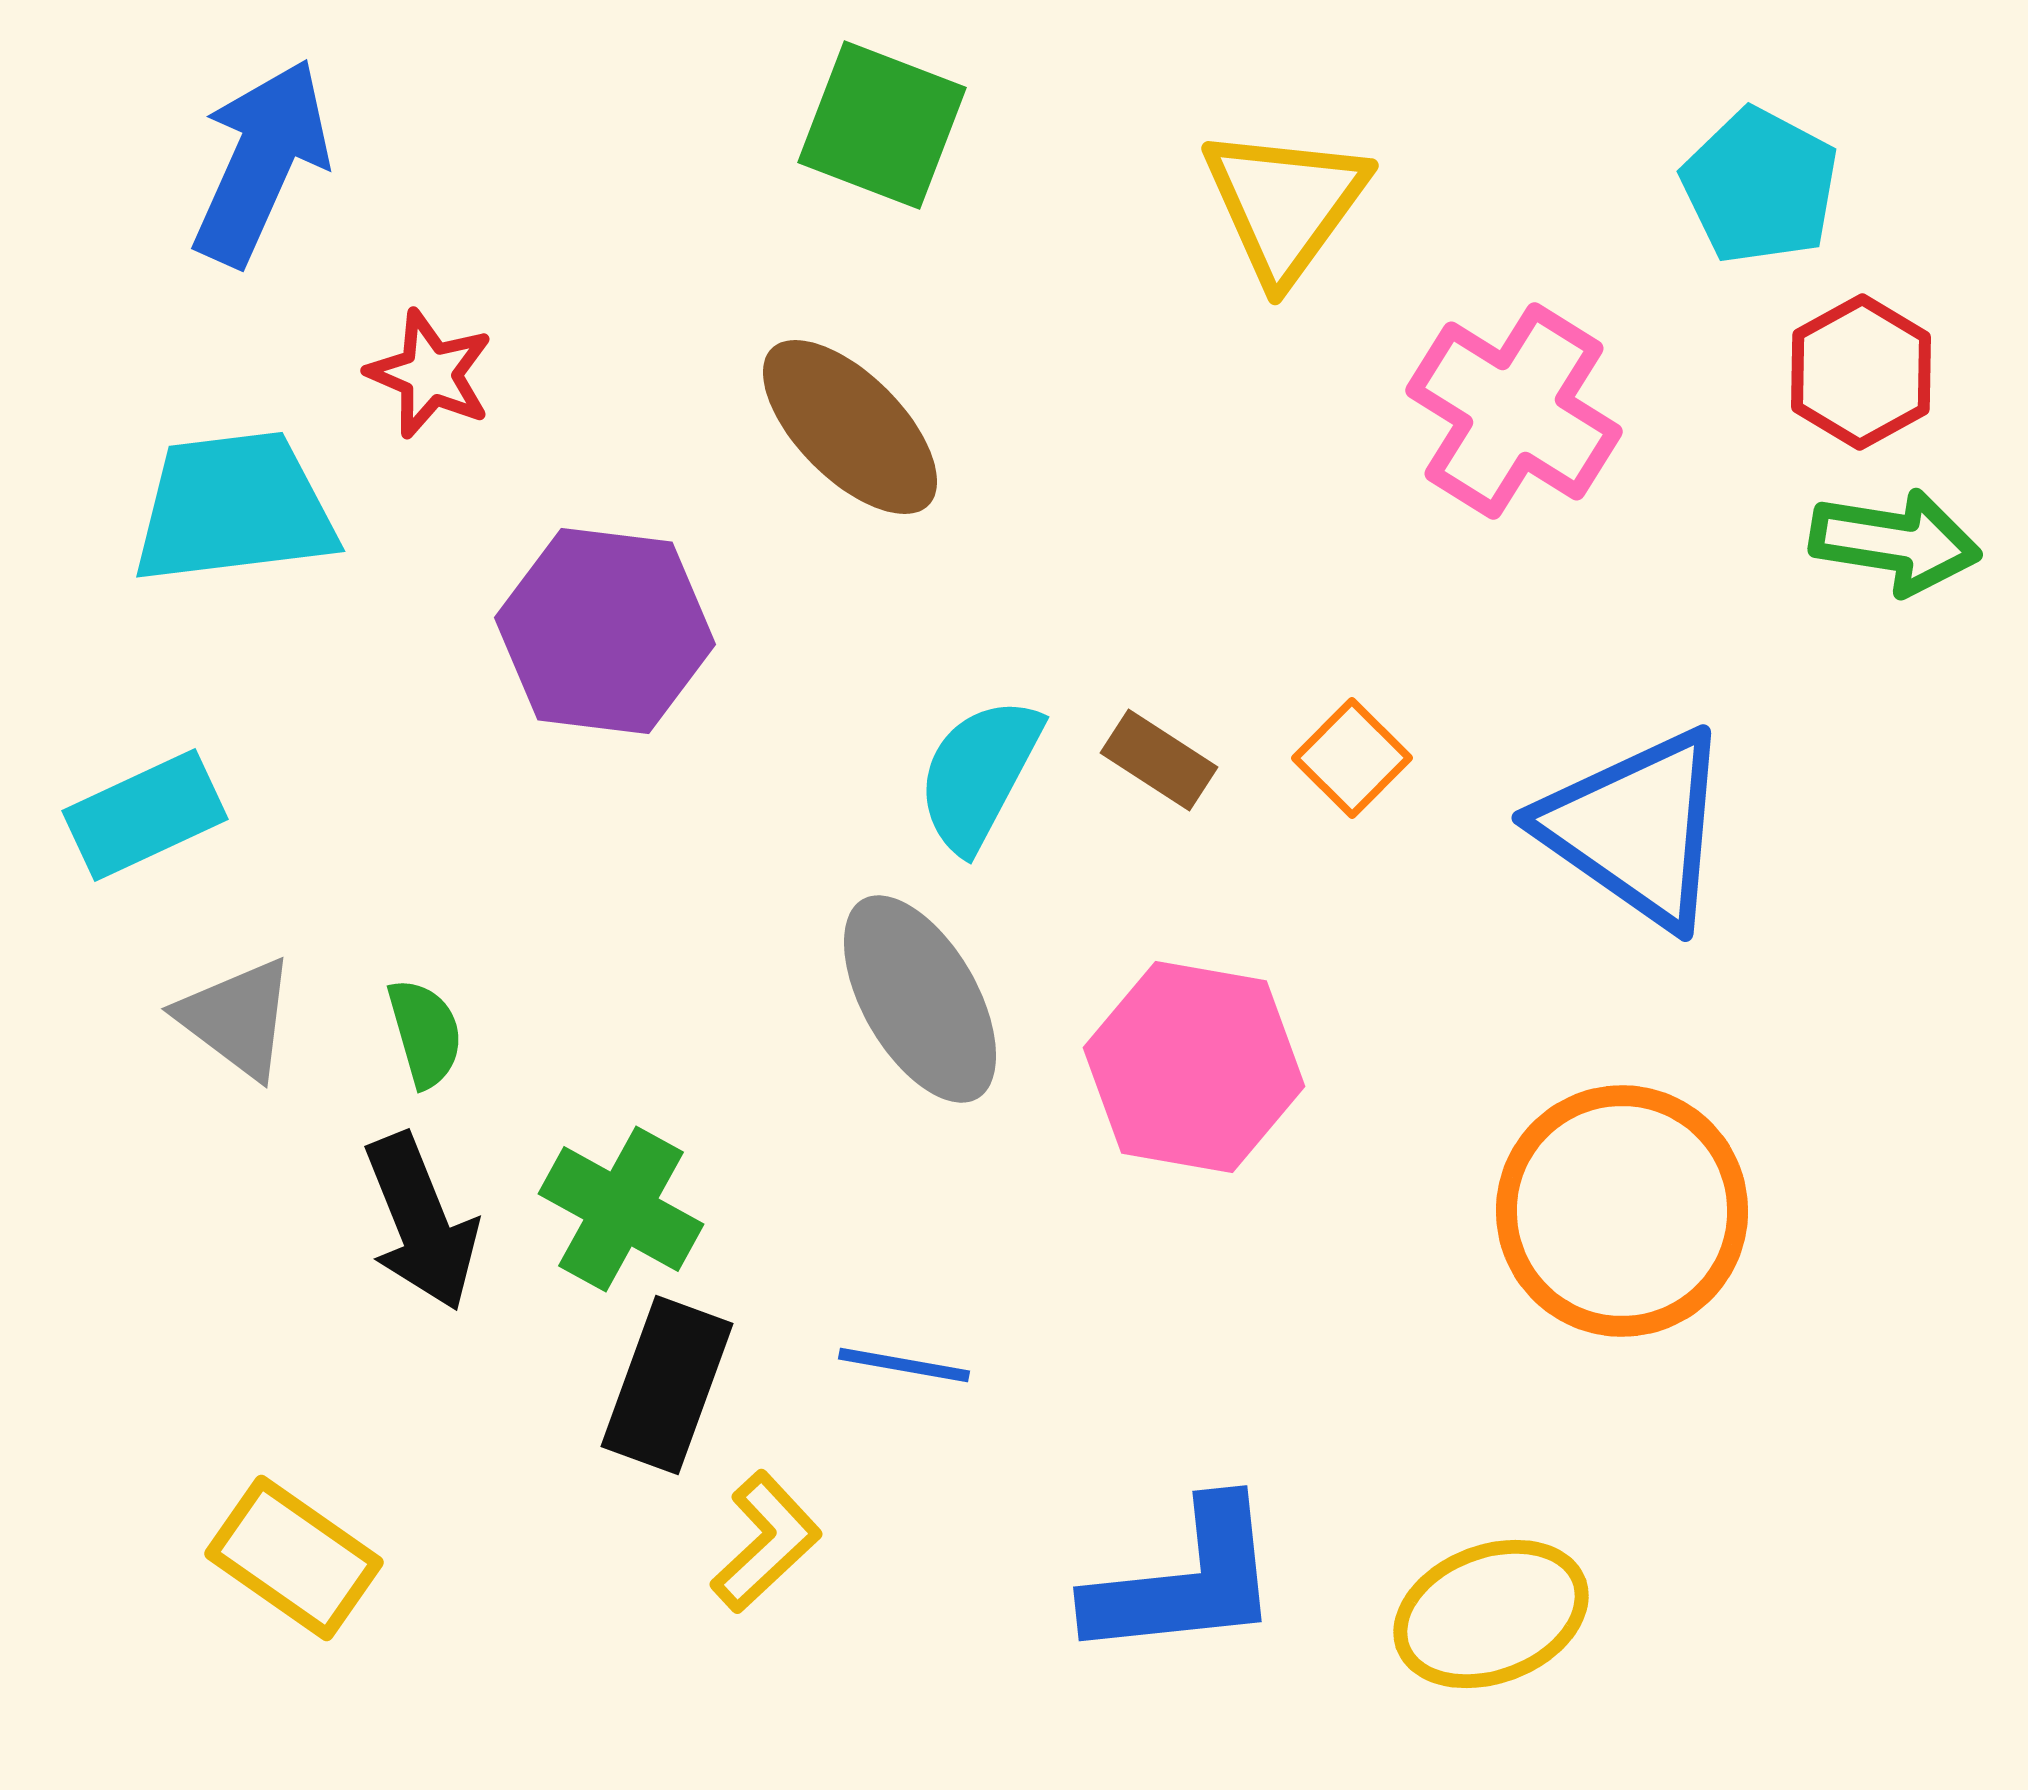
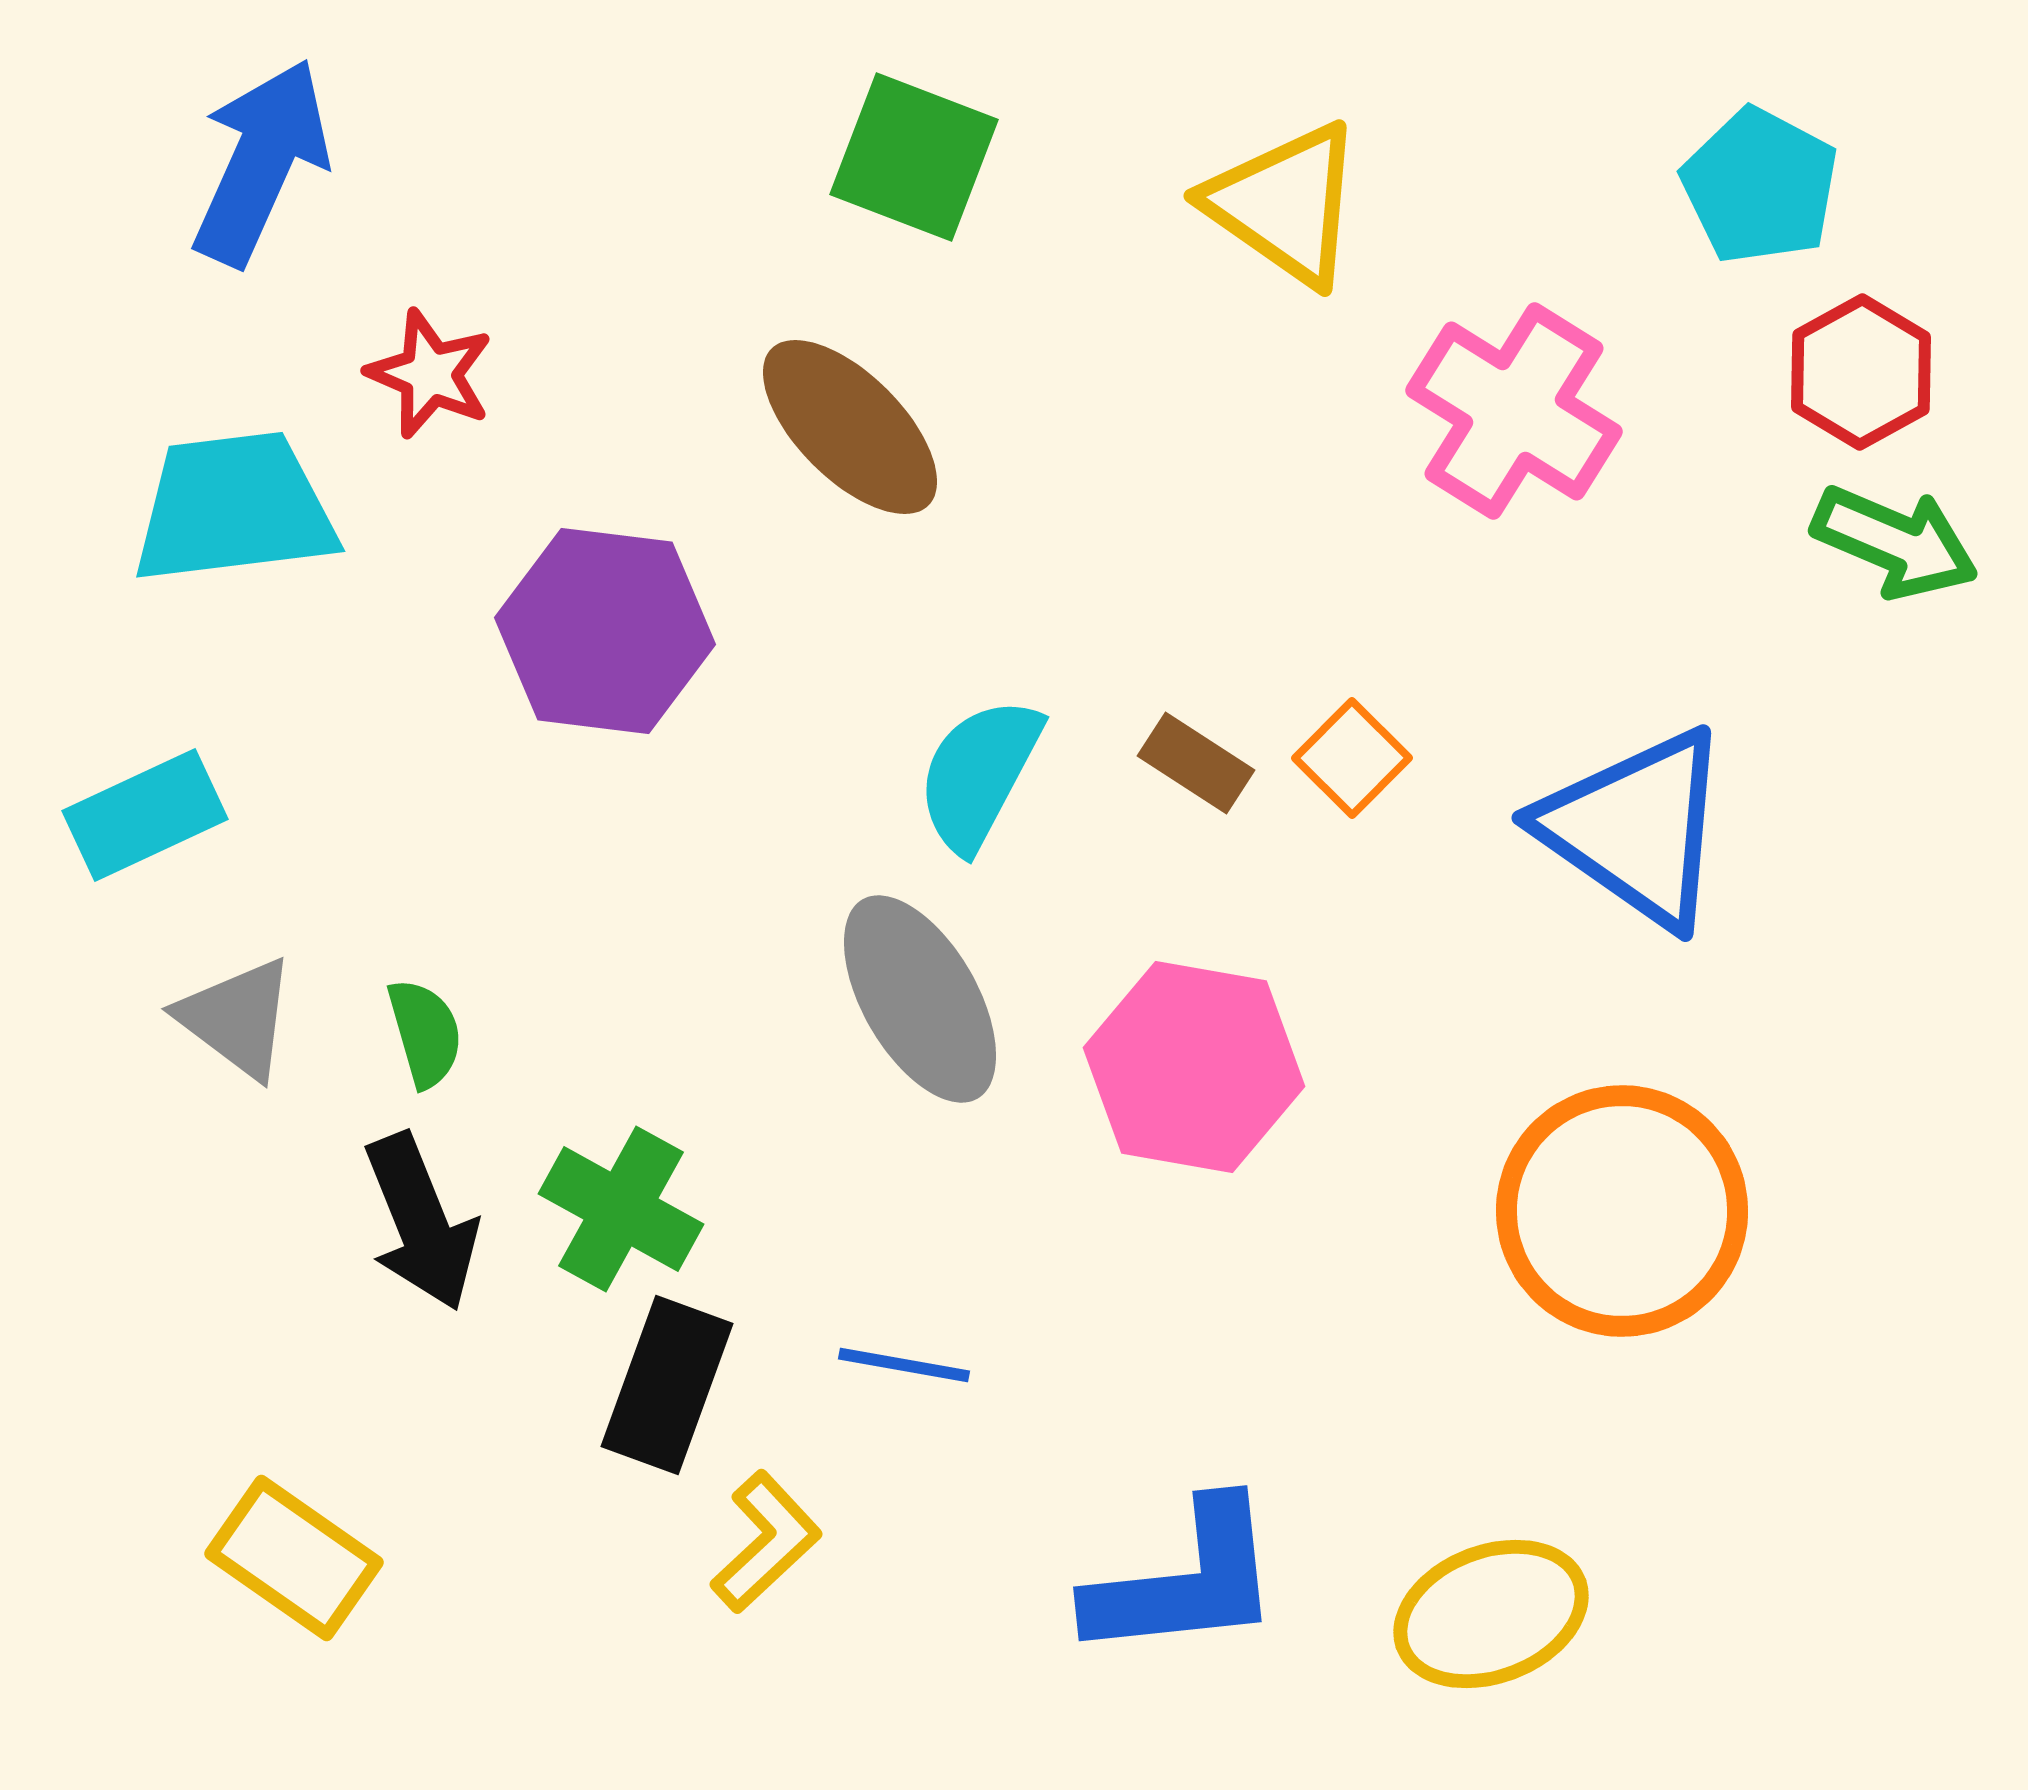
green square: moved 32 px right, 32 px down
yellow triangle: rotated 31 degrees counterclockwise
green arrow: rotated 14 degrees clockwise
brown rectangle: moved 37 px right, 3 px down
